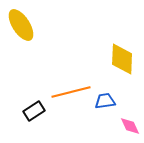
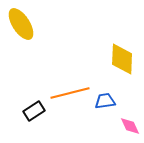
yellow ellipse: moved 1 px up
orange line: moved 1 px left, 1 px down
